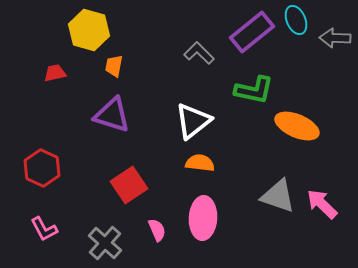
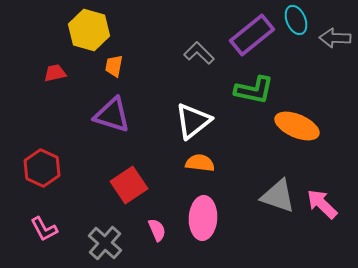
purple rectangle: moved 3 px down
